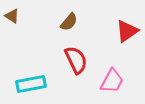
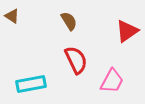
brown semicircle: moved 1 px up; rotated 72 degrees counterclockwise
